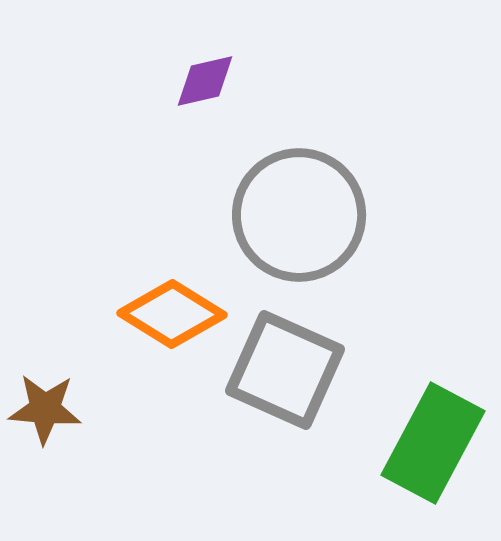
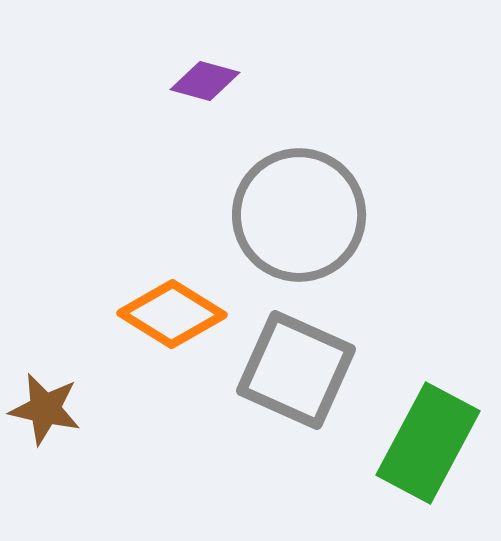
purple diamond: rotated 28 degrees clockwise
gray square: moved 11 px right
brown star: rotated 8 degrees clockwise
green rectangle: moved 5 px left
